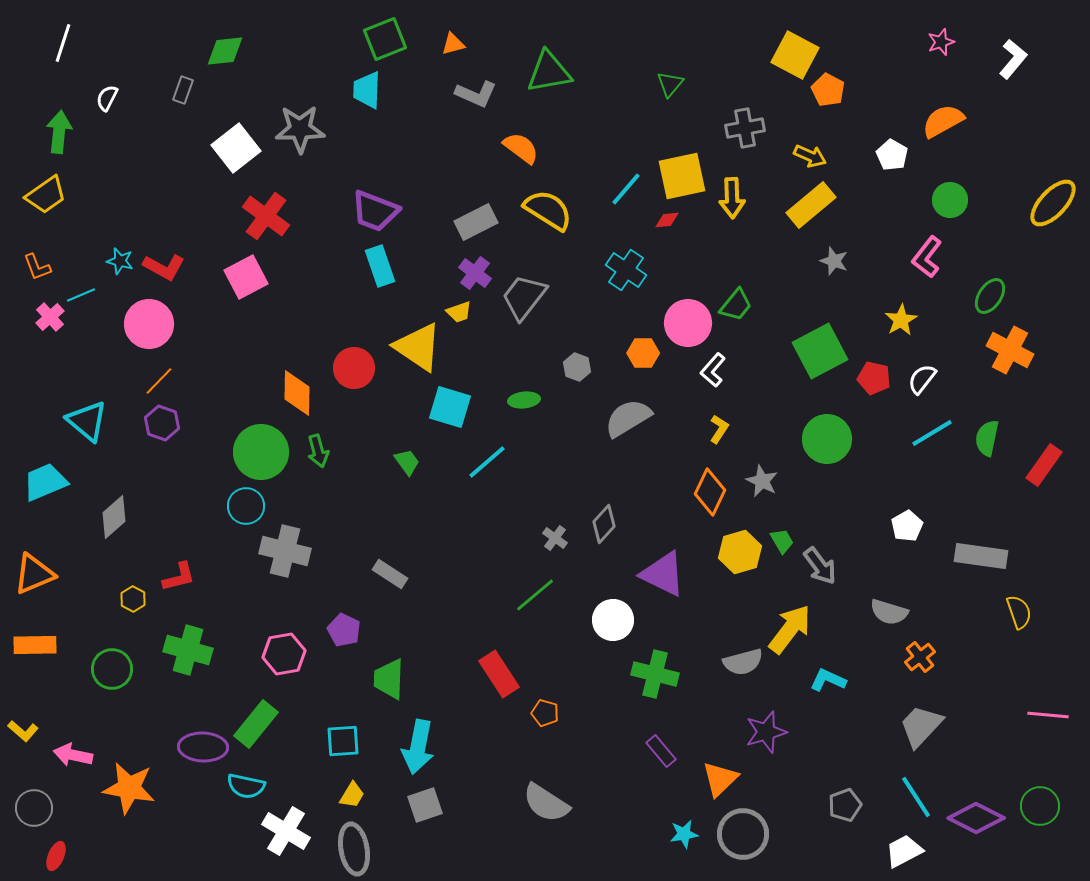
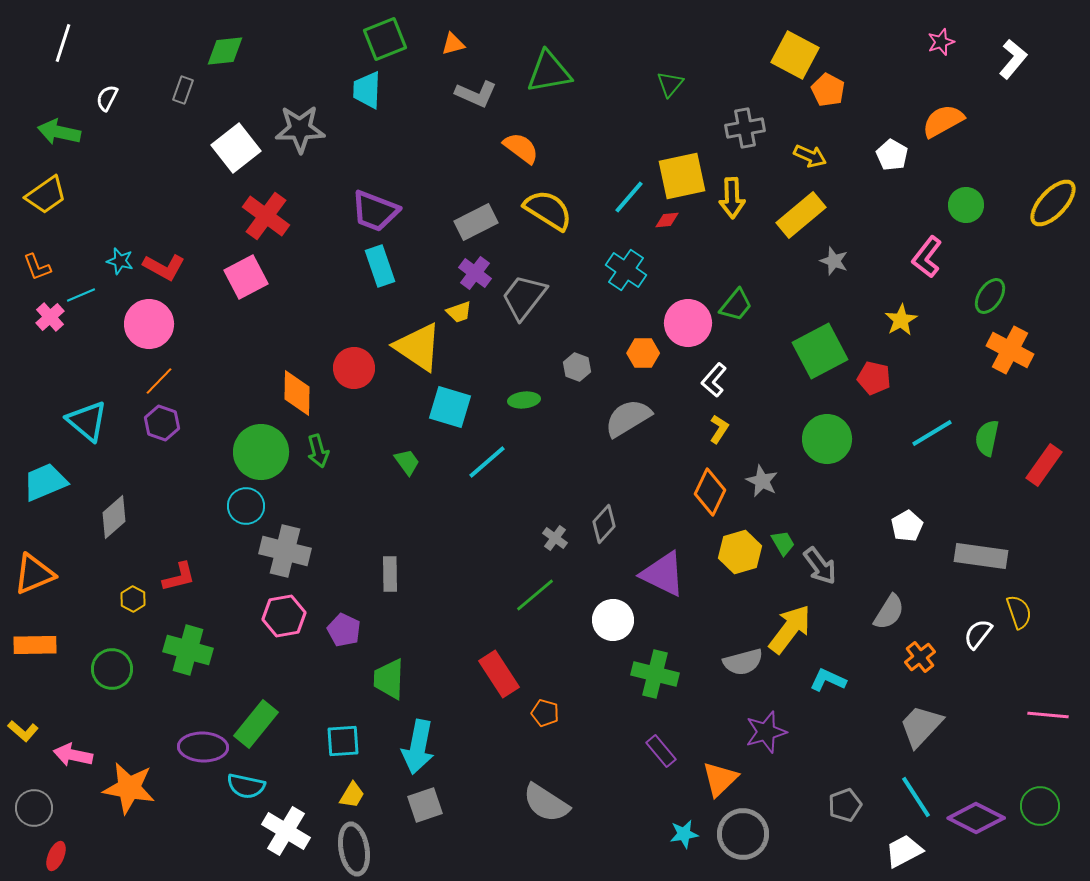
green arrow at (59, 132): rotated 84 degrees counterclockwise
cyan line at (626, 189): moved 3 px right, 8 px down
green circle at (950, 200): moved 16 px right, 5 px down
yellow rectangle at (811, 205): moved 10 px left, 10 px down
white L-shape at (713, 370): moved 1 px right, 10 px down
white semicircle at (922, 379): moved 56 px right, 255 px down
green trapezoid at (782, 541): moved 1 px right, 2 px down
gray rectangle at (390, 574): rotated 56 degrees clockwise
gray semicircle at (889, 612): rotated 75 degrees counterclockwise
pink hexagon at (284, 654): moved 38 px up
